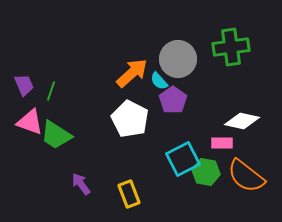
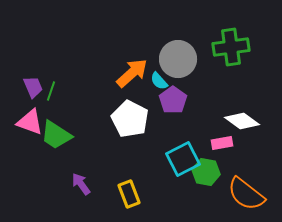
purple trapezoid: moved 9 px right, 2 px down
white diamond: rotated 24 degrees clockwise
pink rectangle: rotated 10 degrees counterclockwise
orange semicircle: moved 18 px down
